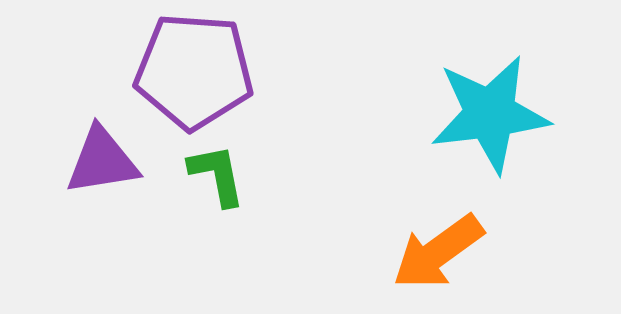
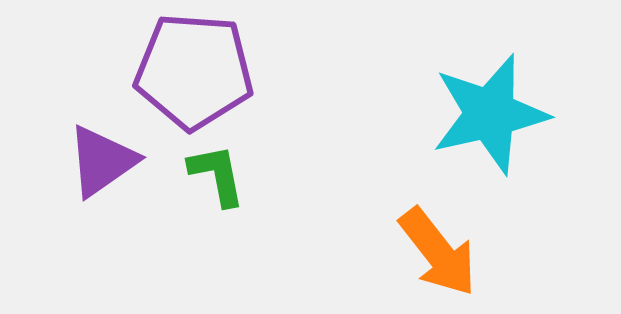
cyan star: rotated 6 degrees counterclockwise
purple triangle: rotated 26 degrees counterclockwise
orange arrow: rotated 92 degrees counterclockwise
